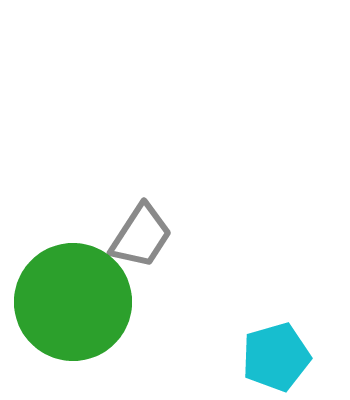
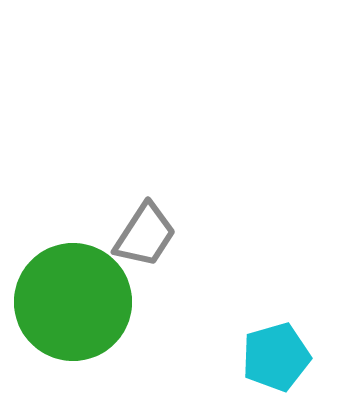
gray trapezoid: moved 4 px right, 1 px up
